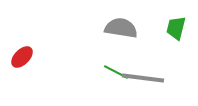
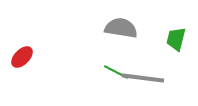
green trapezoid: moved 11 px down
